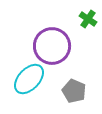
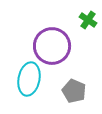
green cross: moved 1 px down
cyan ellipse: rotated 32 degrees counterclockwise
